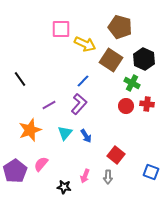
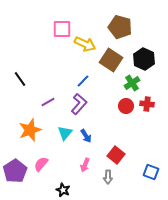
pink square: moved 1 px right
green cross: rotated 28 degrees clockwise
purple line: moved 1 px left, 3 px up
pink arrow: moved 11 px up
black star: moved 1 px left, 3 px down; rotated 16 degrees clockwise
